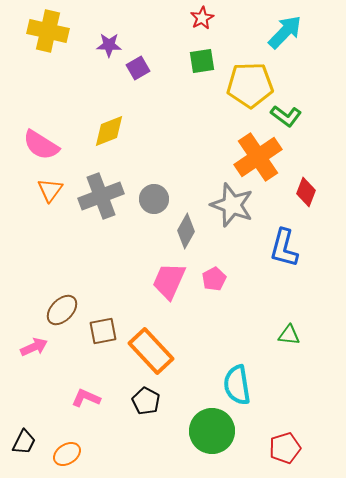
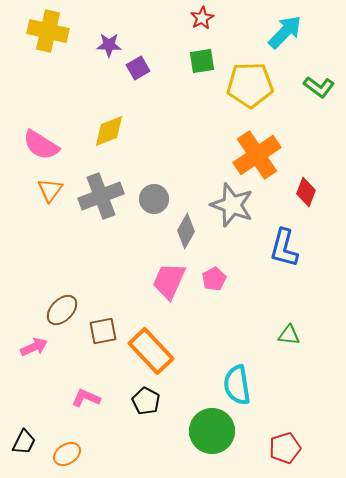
green L-shape: moved 33 px right, 29 px up
orange cross: moved 1 px left, 2 px up
